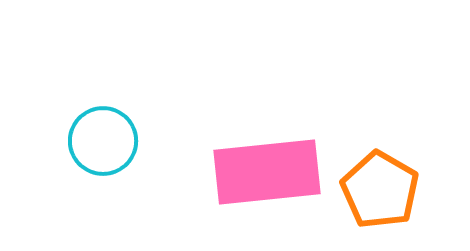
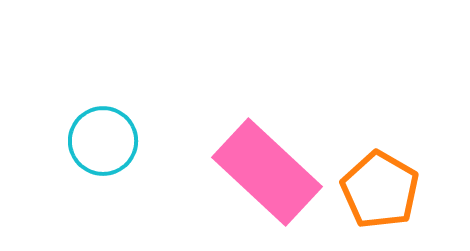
pink rectangle: rotated 49 degrees clockwise
